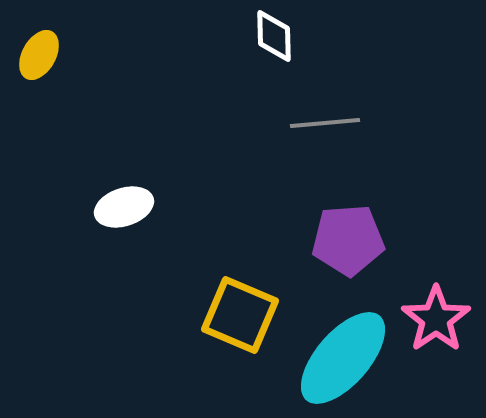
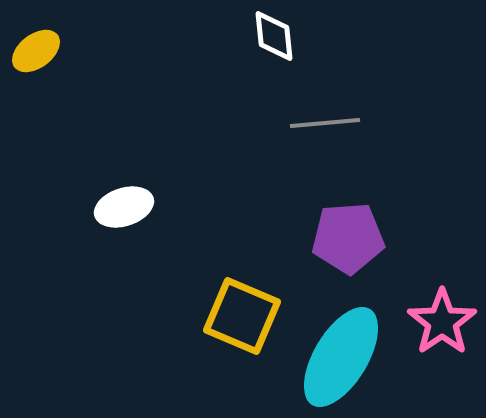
white diamond: rotated 4 degrees counterclockwise
yellow ellipse: moved 3 px left, 4 px up; rotated 24 degrees clockwise
purple pentagon: moved 2 px up
yellow square: moved 2 px right, 1 px down
pink star: moved 6 px right, 3 px down
cyan ellipse: moved 2 px left, 1 px up; rotated 10 degrees counterclockwise
